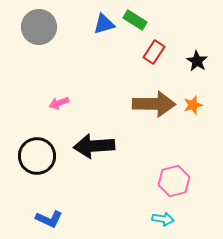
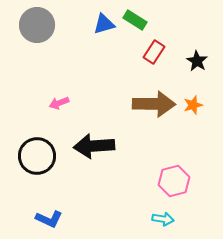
gray circle: moved 2 px left, 2 px up
